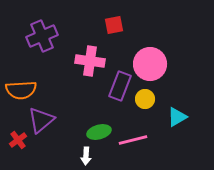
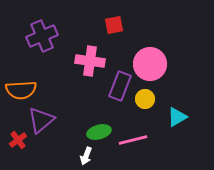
white arrow: rotated 18 degrees clockwise
